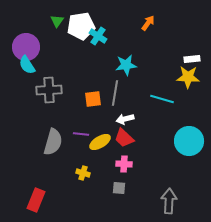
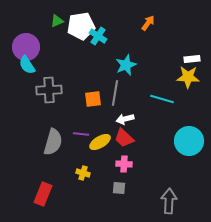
green triangle: rotated 32 degrees clockwise
cyan star: rotated 15 degrees counterclockwise
red rectangle: moved 7 px right, 6 px up
